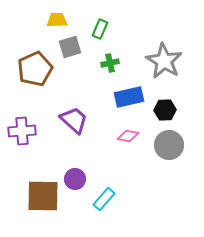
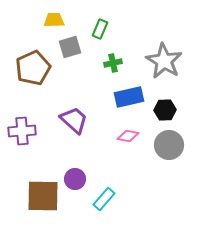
yellow trapezoid: moved 3 px left
green cross: moved 3 px right
brown pentagon: moved 2 px left, 1 px up
